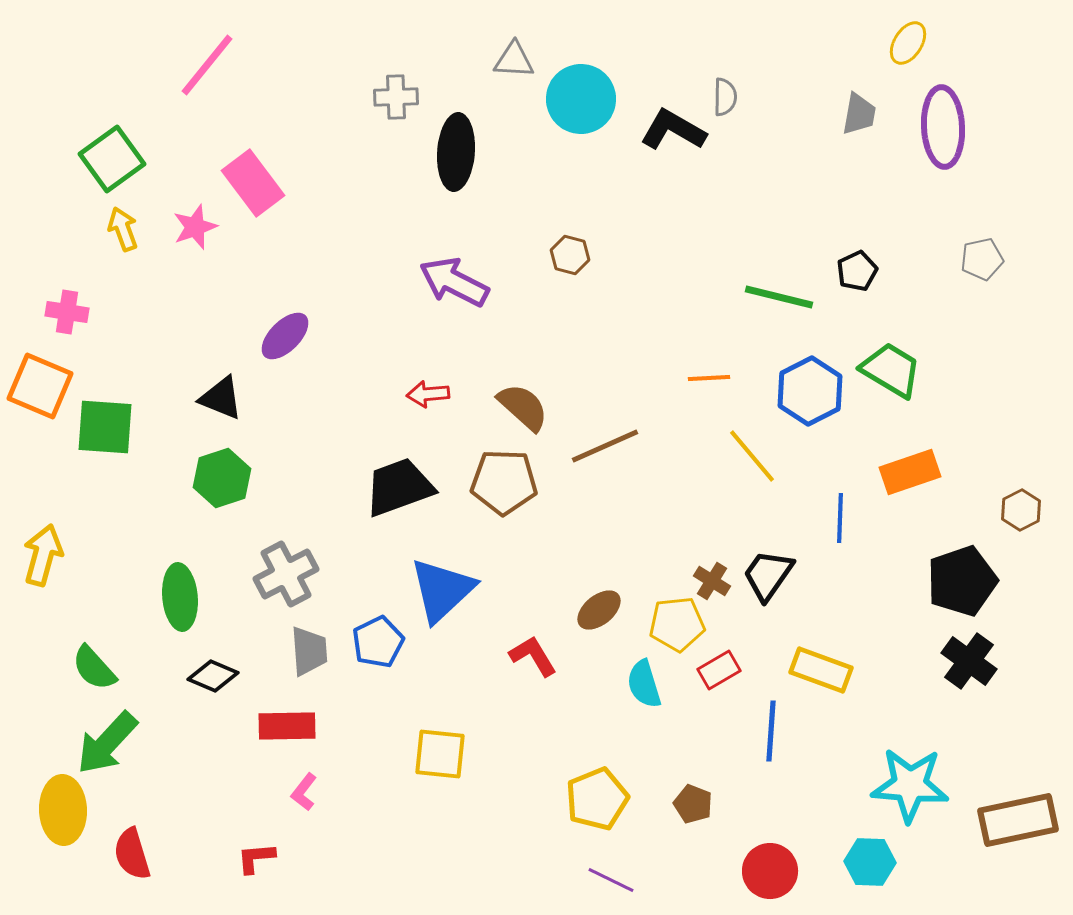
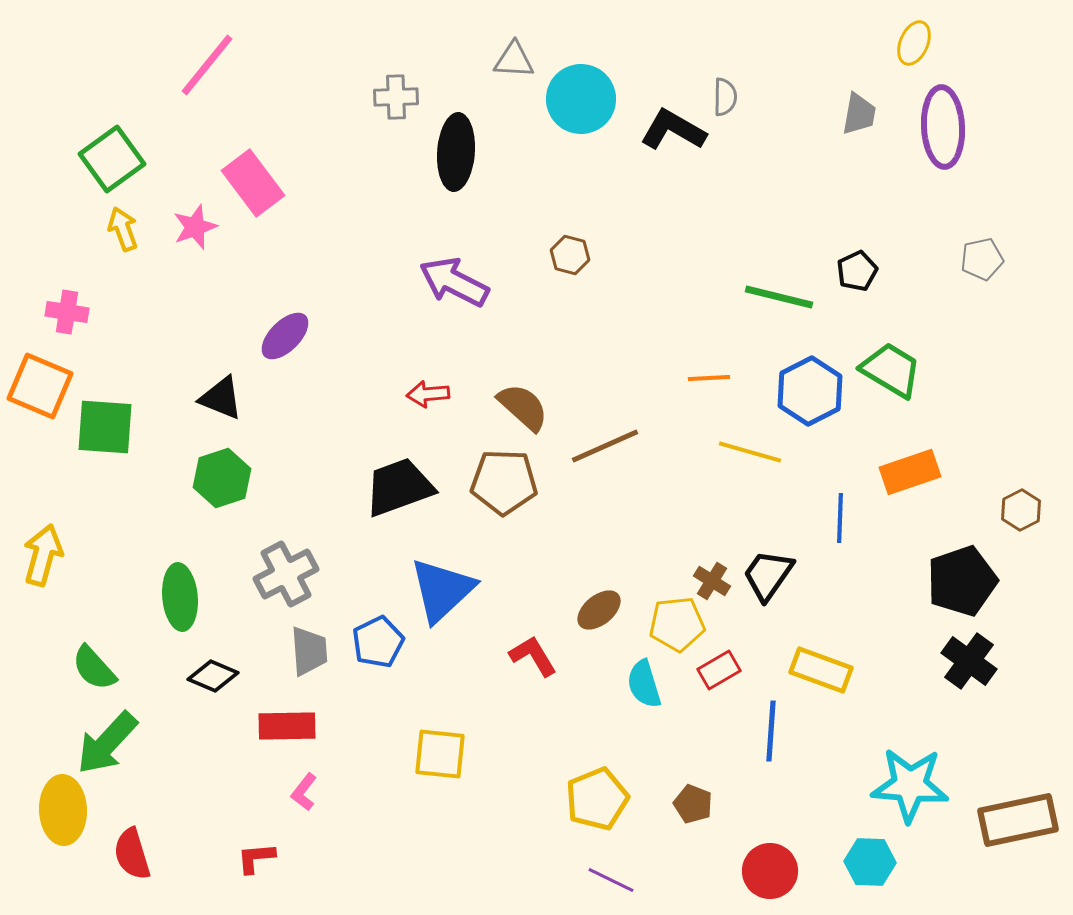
yellow ellipse at (908, 43): moved 6 px right; rotated 9 degrees counterclockwise
yellow line at (752, 456): moved 2 px left, 4 px up; rotated 34 degrees counterclockwise
